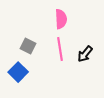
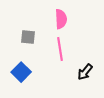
gray square: moved 9 px up; rotated 21 degrees counterclockwise
black arrow: moved 18 px down
blue square: moved 3 px right
